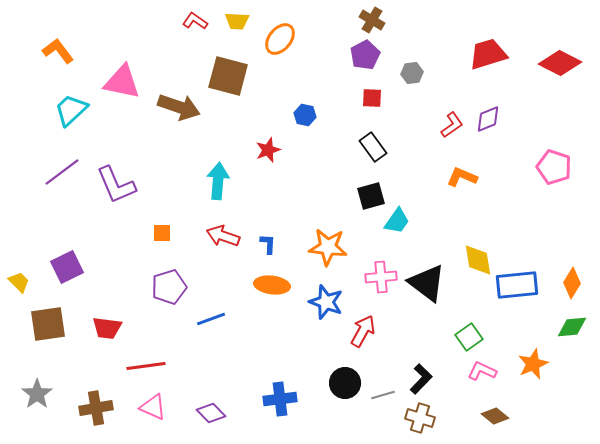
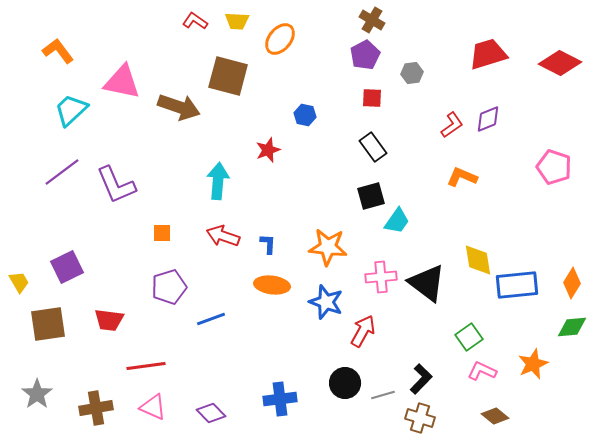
yellow trapezoid at (19, 282): rotated 15 degrees clockwise
red trapezoid at (107, 328): moved 2 px right, 8 px up
